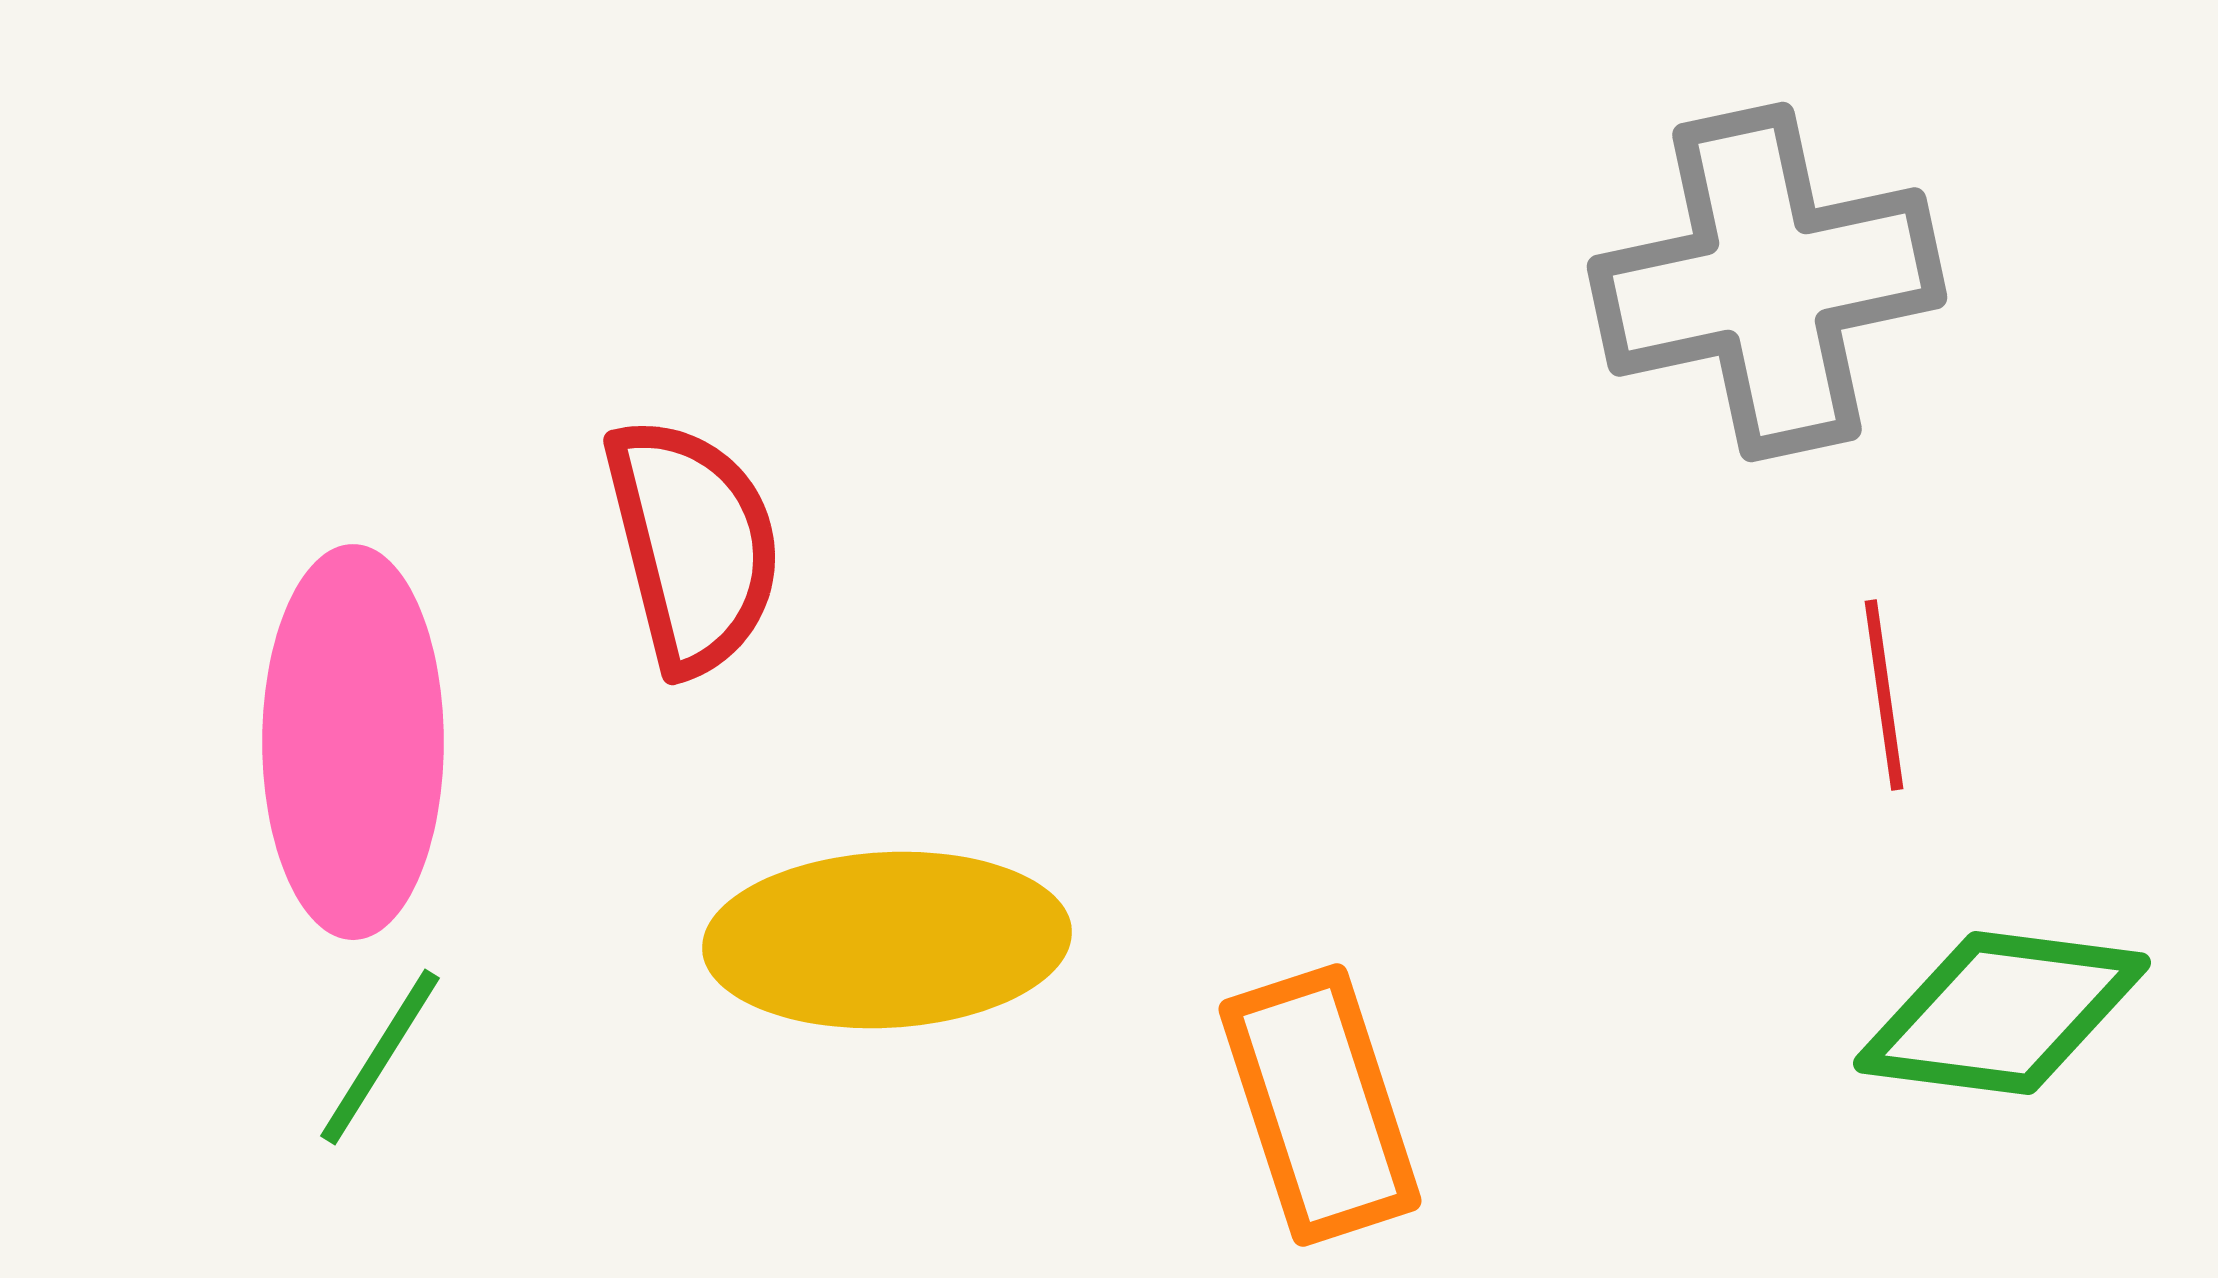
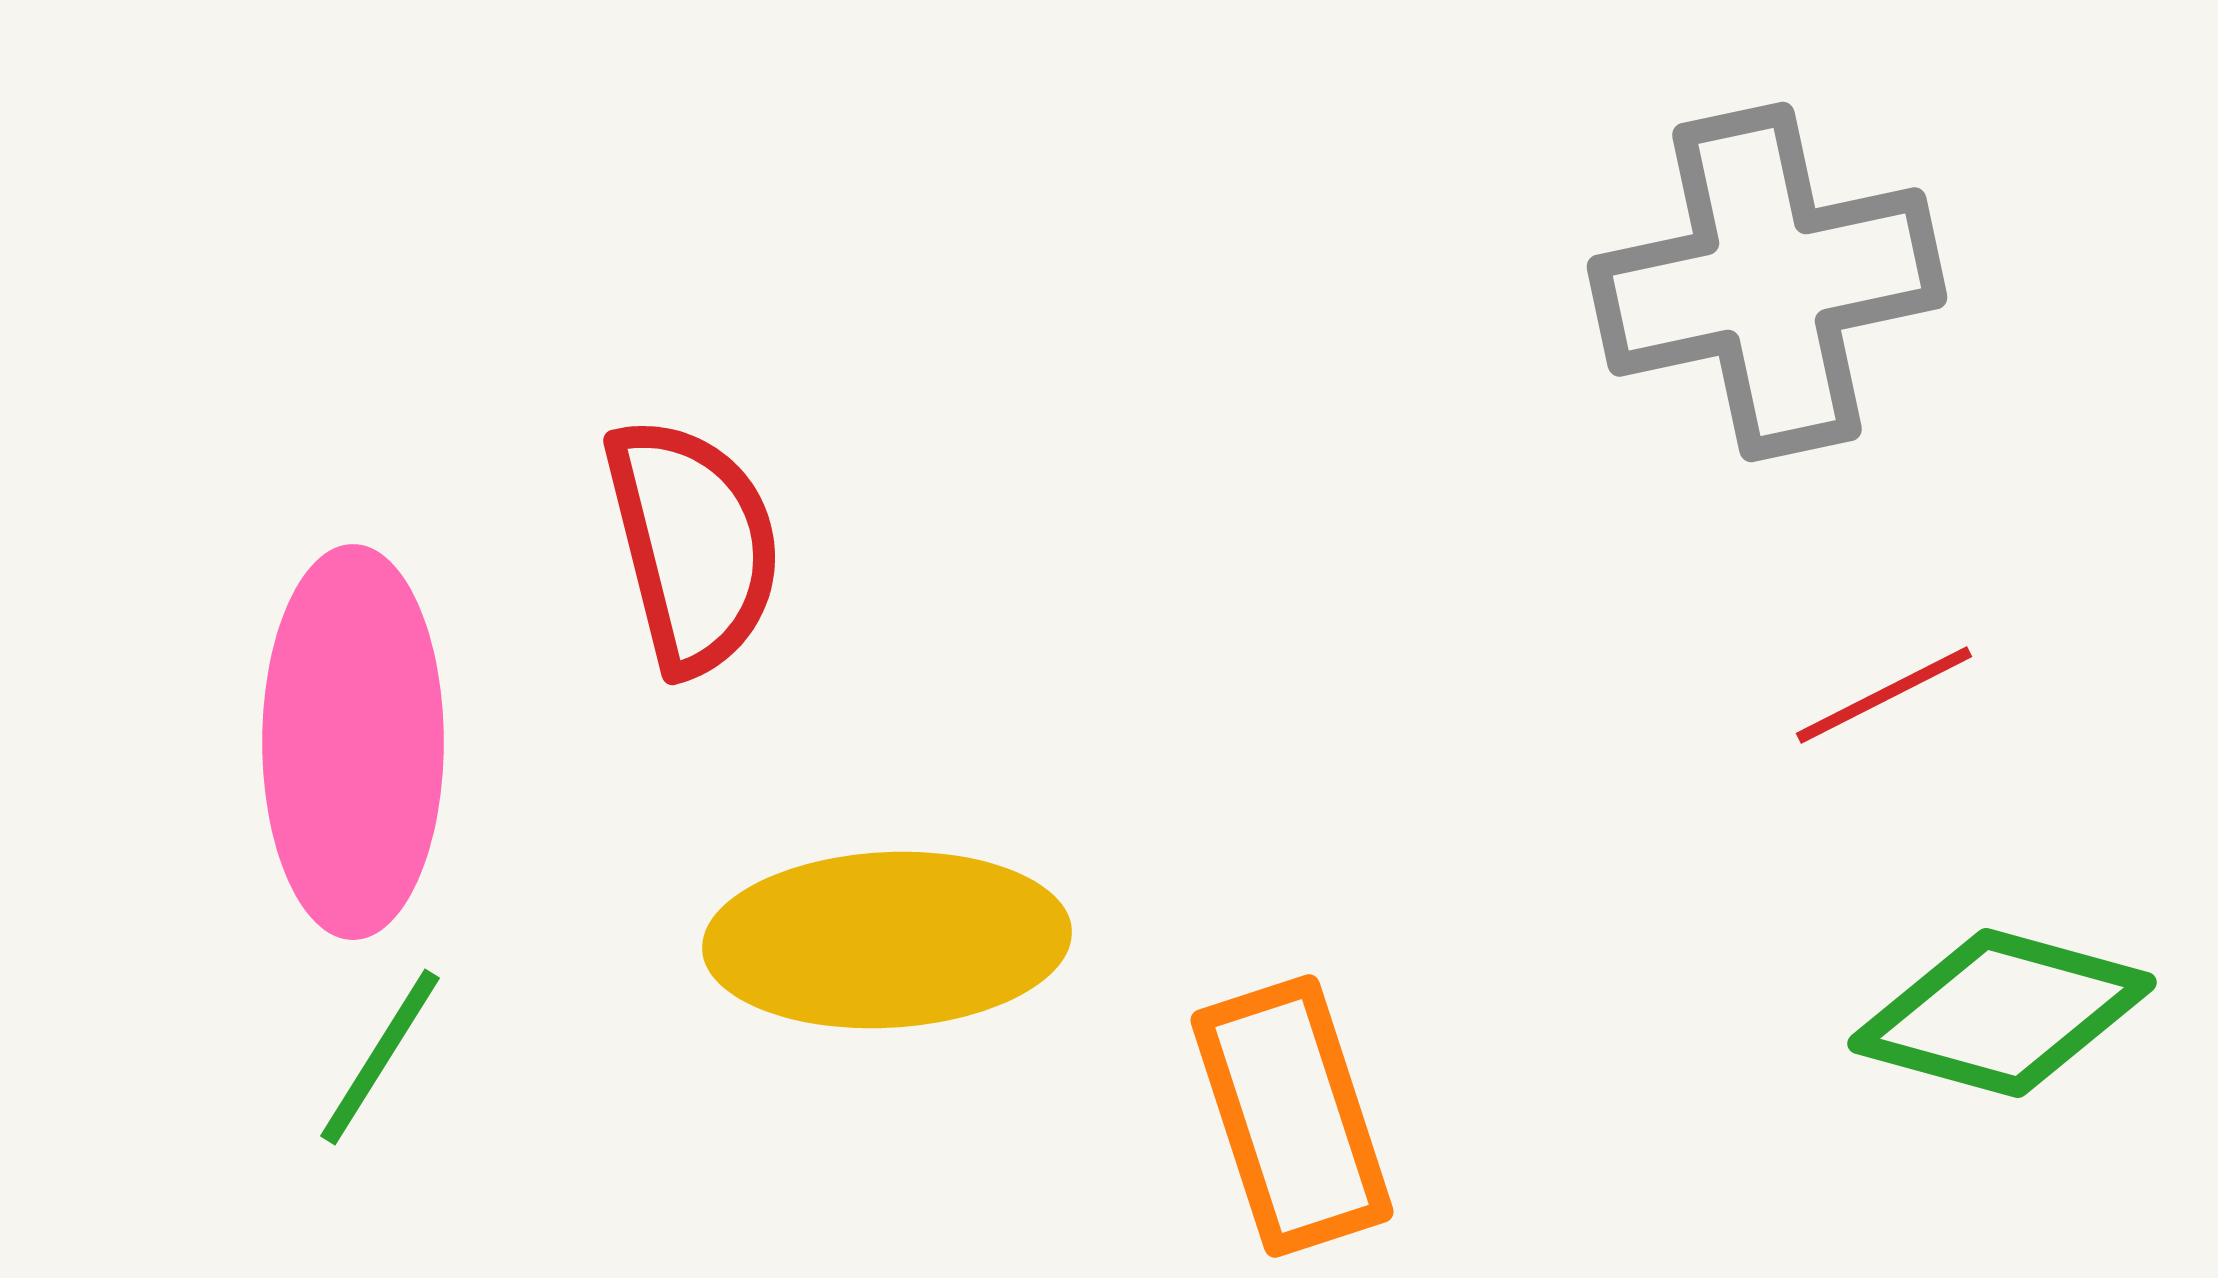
red line: rotated 71 degrees clockwise
green diamond: rotated 8 degrees clockwise
orange rectangle: moved 28 px left, 11 px down
